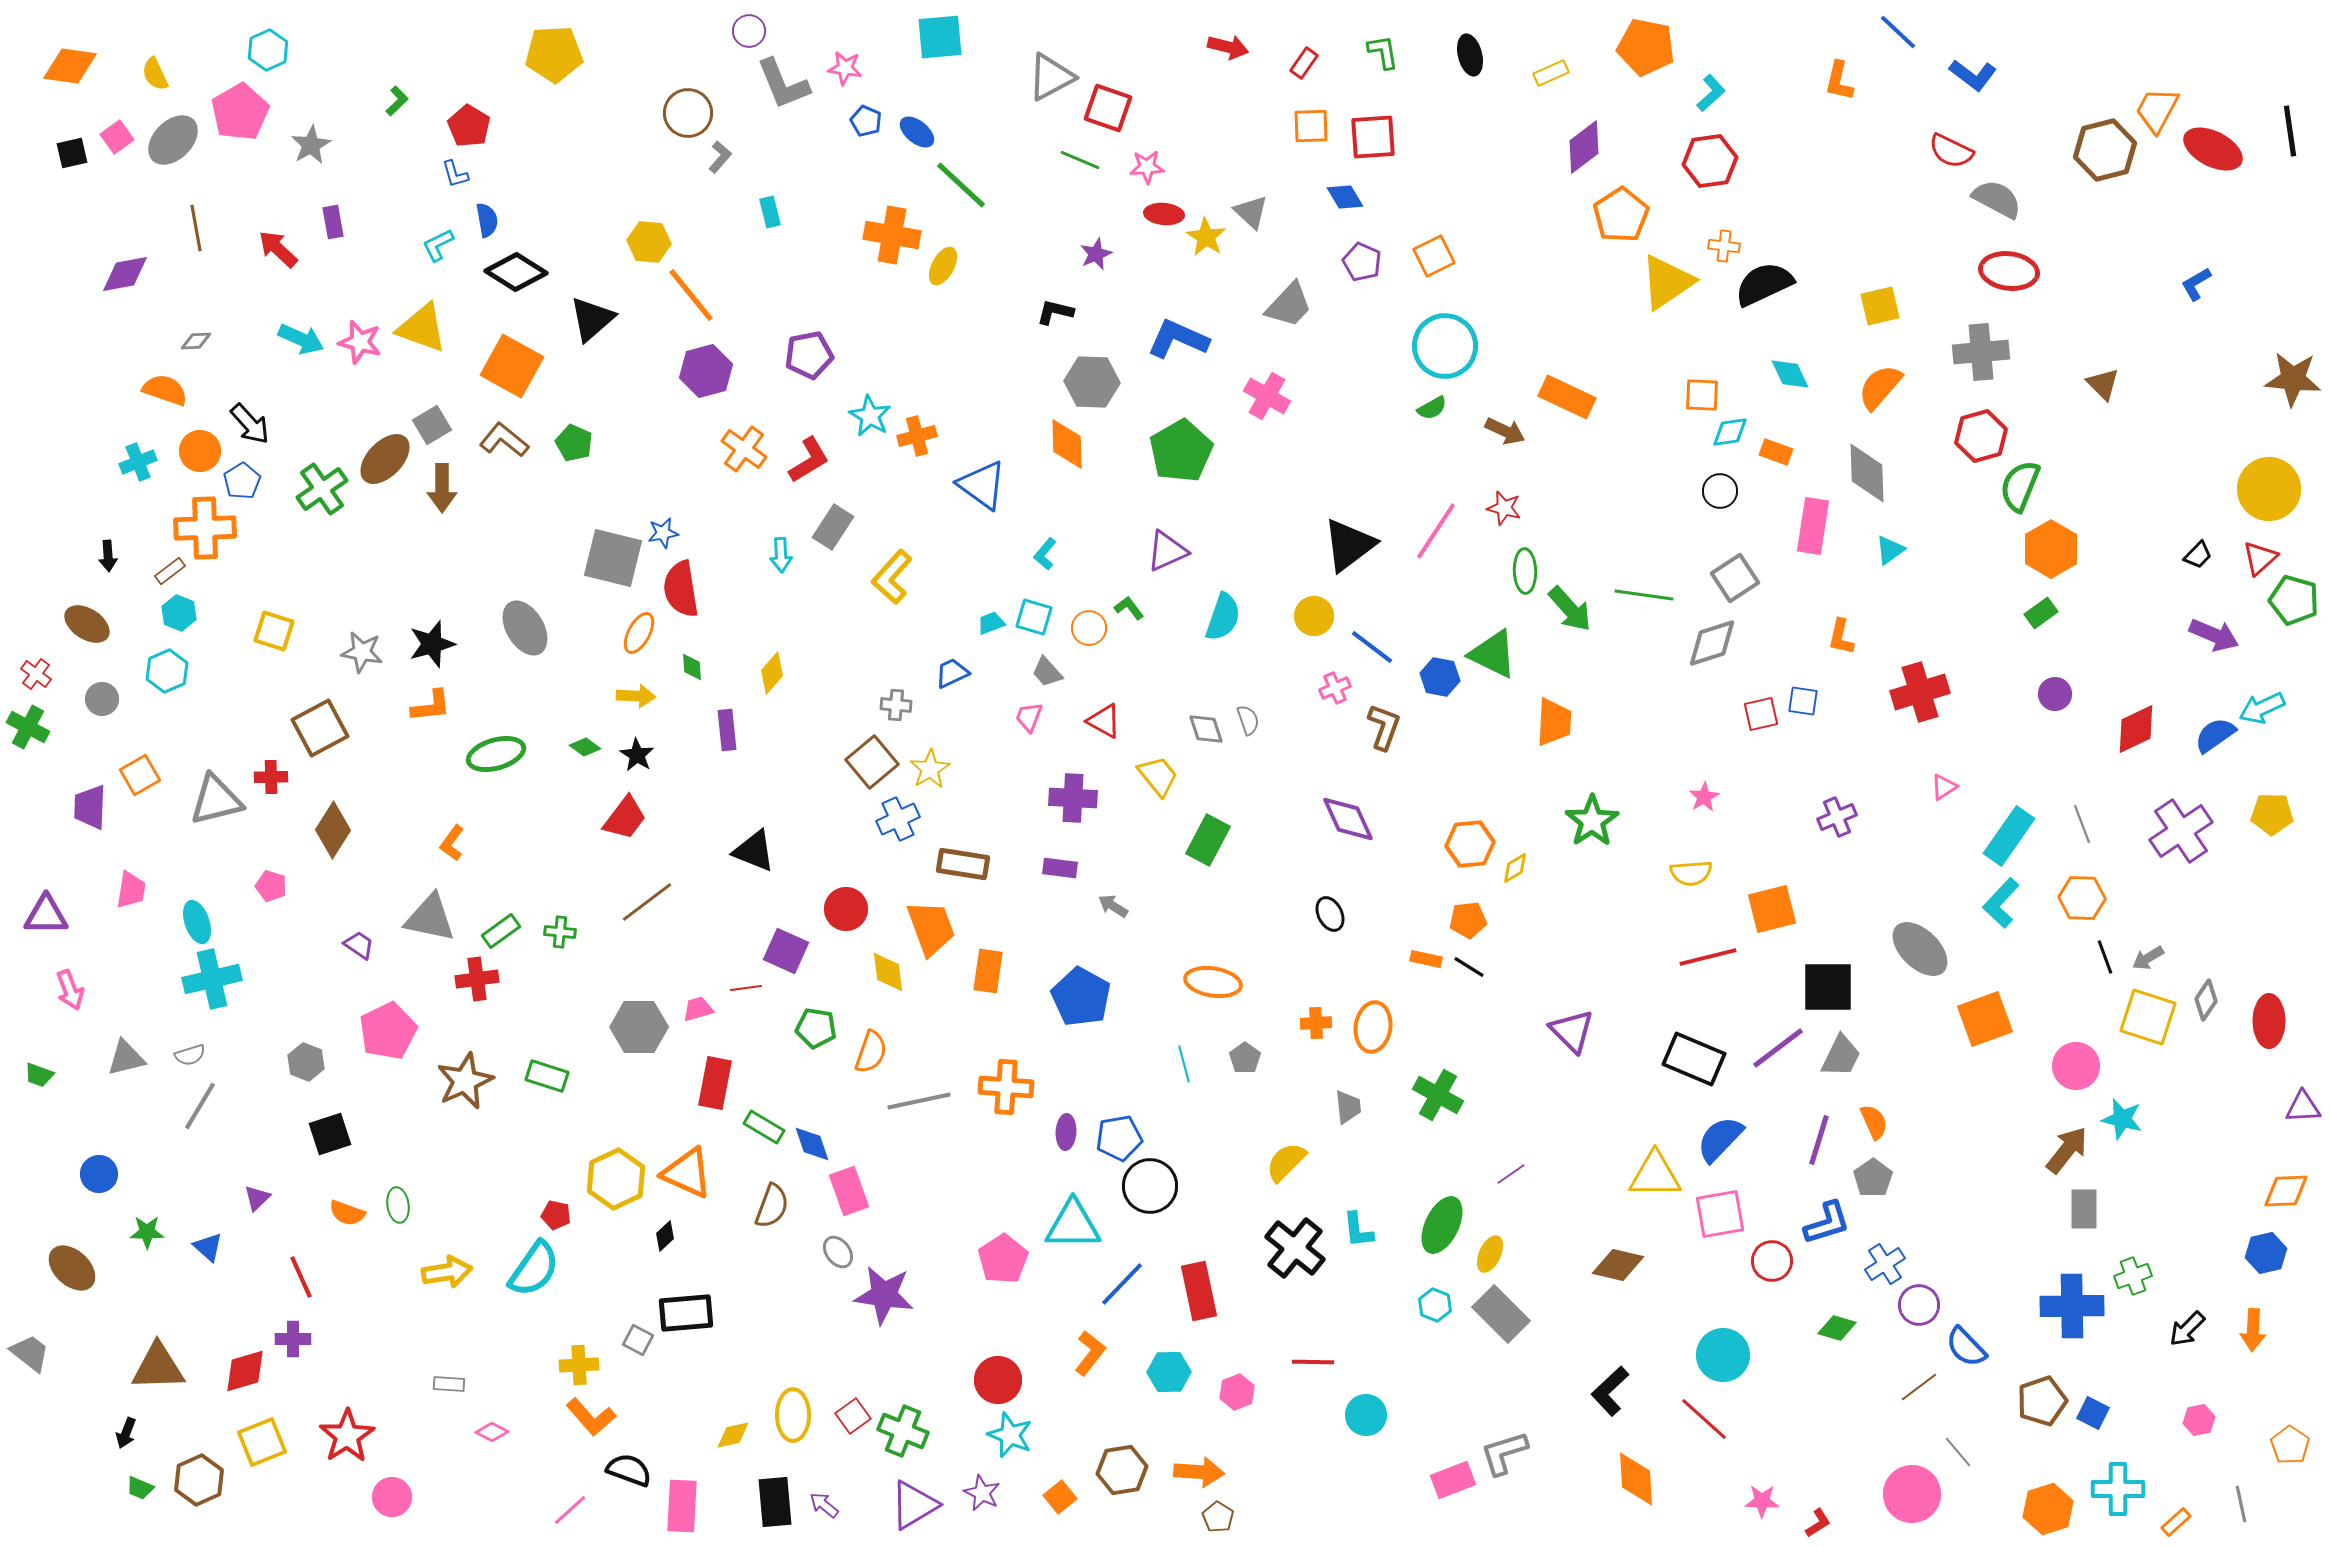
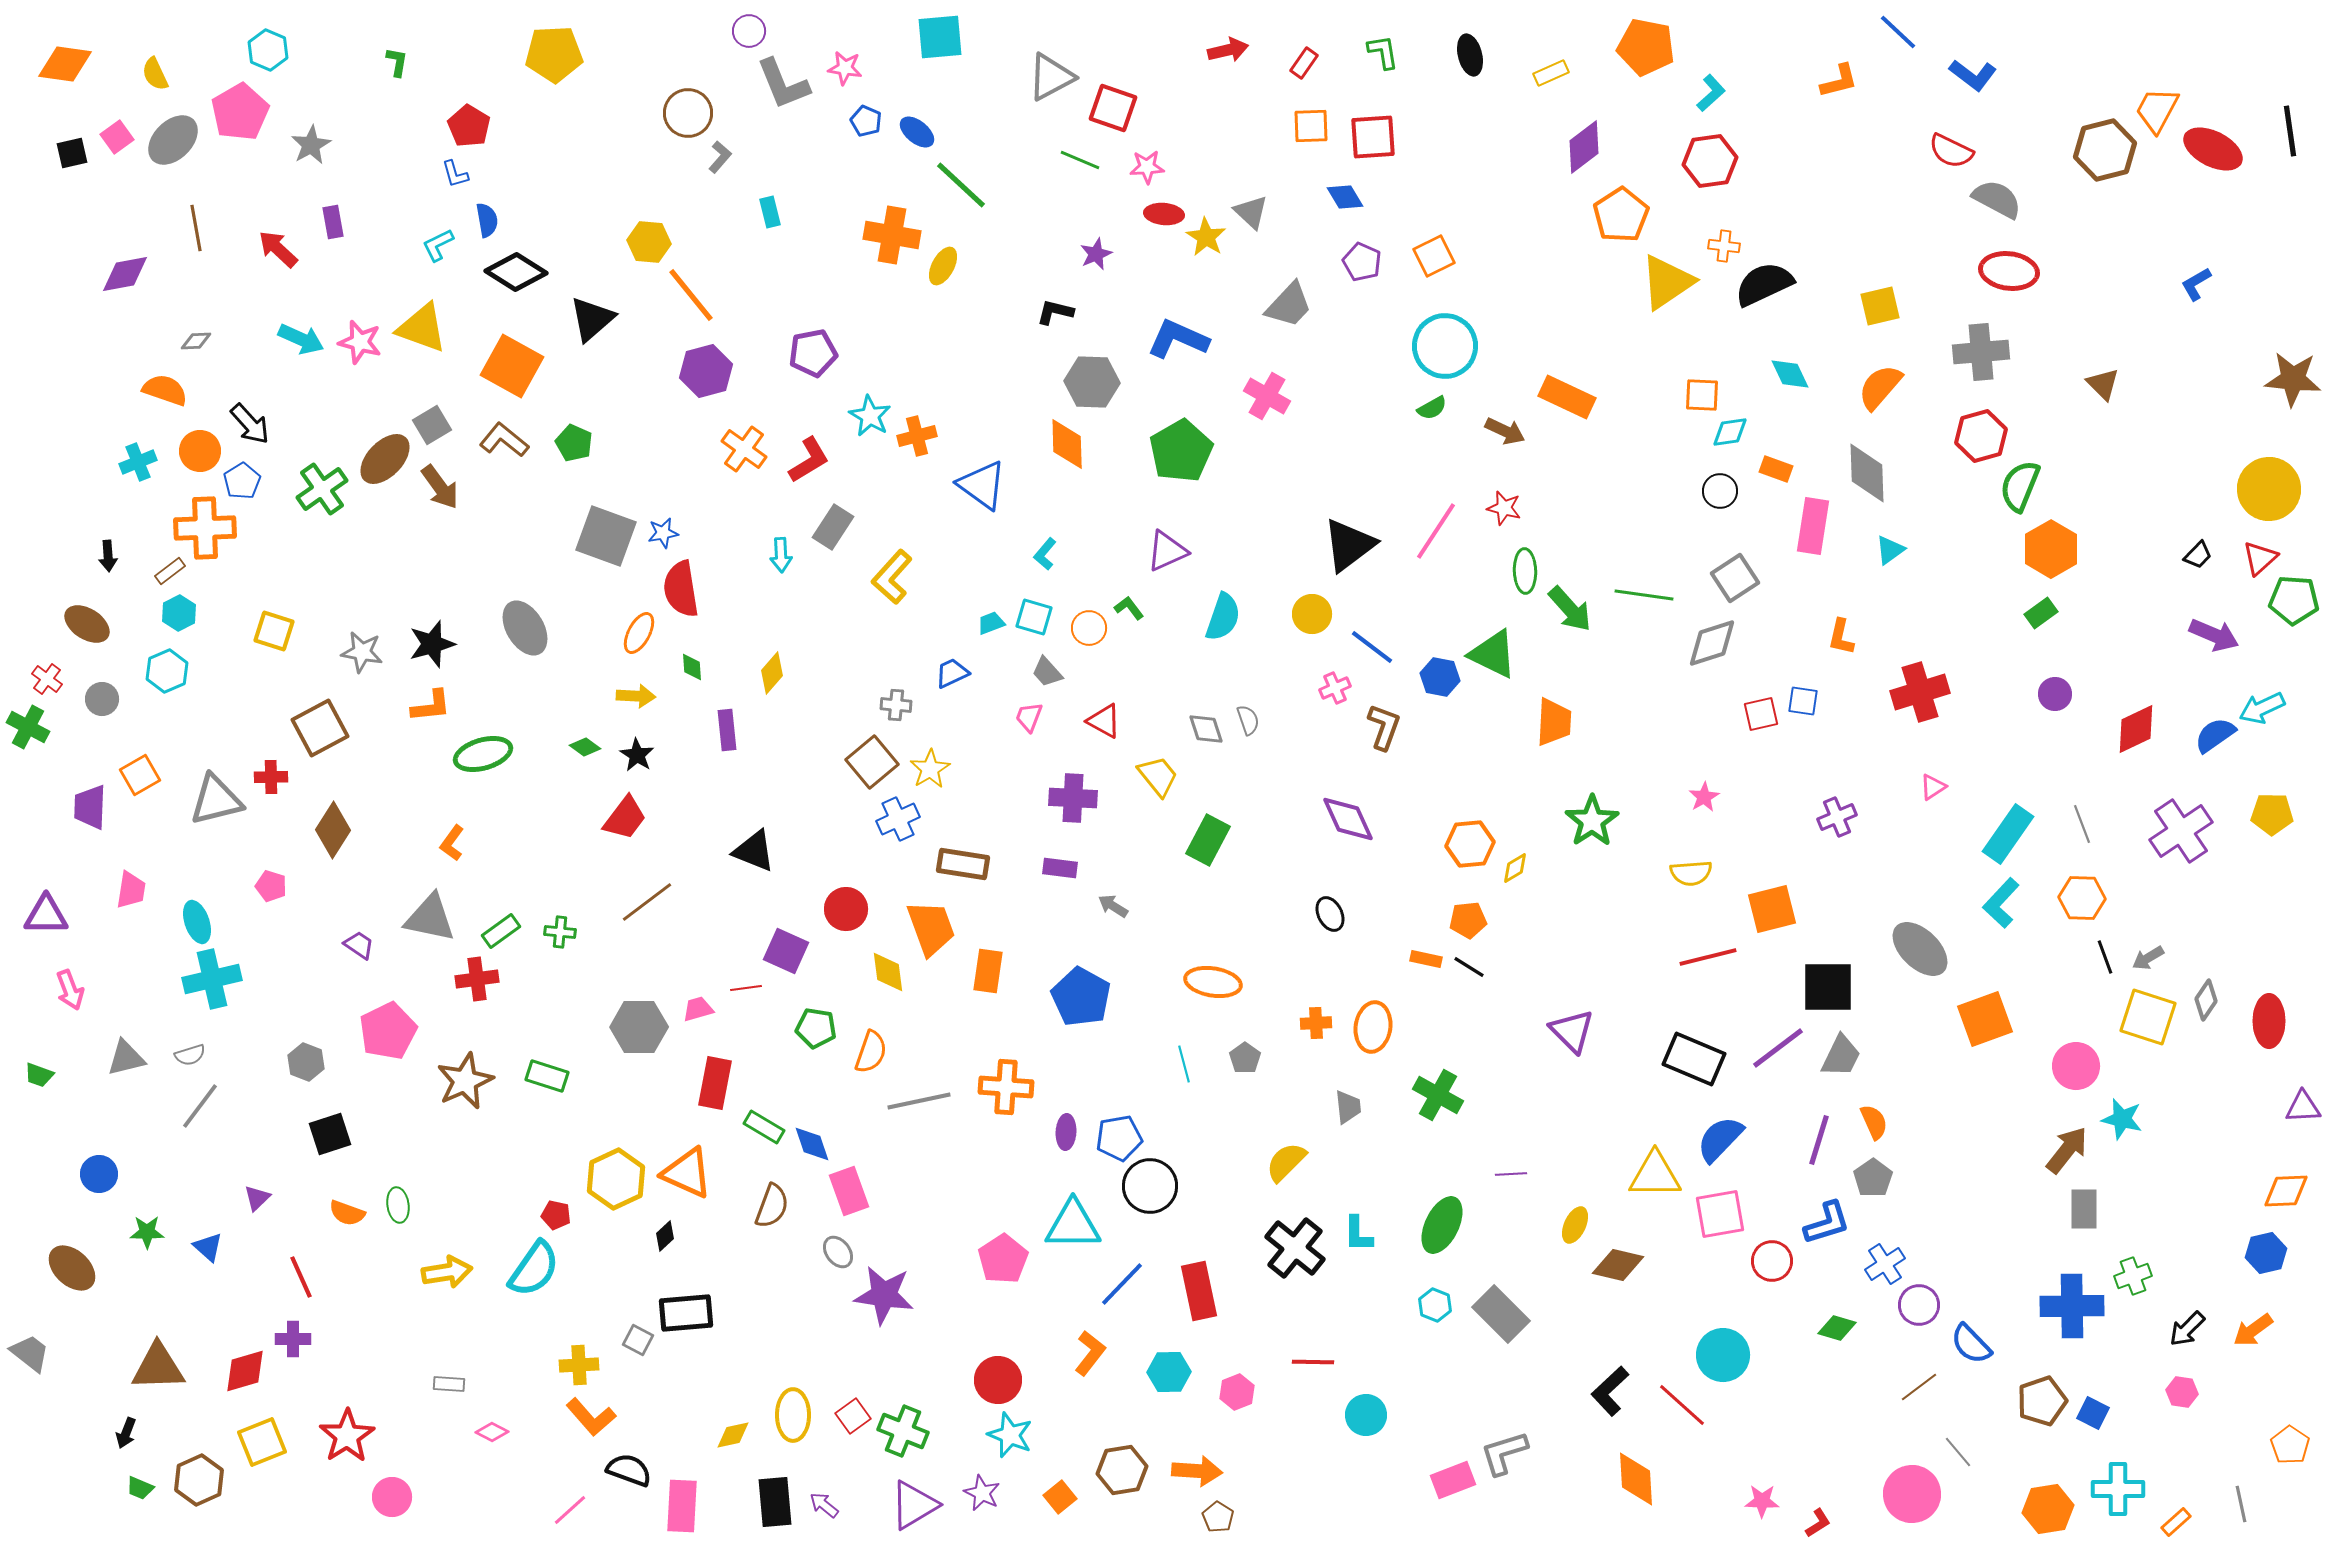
red arrow at (1228, 47): moved 3 px down; rotated 27 degrees counterclockwise
cyan hexagon at (268, 50): rotated 12 degrees counterclockwise
orange diamond at (70, 66): moved 5 px left, 2 px up
orange L-shape at (1839, 81): rotated 117 degrees counterclockwise
green L-shape at (397, 101): moved 39 px up; rotated 36 degrees counterclockwise
red square at (1108, 108): moved 5 px right
purple pentagon at (809, 355): moved 4 px right, 2 px up
orange rectangle at (1776, 452): moved 17 px down
brown arrow at (442, 488): moved 2 px left, 1 px up; rotated 36 degrees counterclockwise
gray square at (613, 558): moved 7 px left, 22 px up; rotated 6 degrees clockwise
green pentagon at (2294, 600): rotated 12 degrees counterclockwise
cyan hexagon at (179, 613): rotated 12 degrees clockwise
yellow circle at (1314, 616): moved 2 px left, 2 px up
red cross at (36, 674): moved 11 px right, 5 px down
green ellipse at (496, 754): moved 13 px left
pink triangle at (1944, 787): moved 11 px left
cyan rectangle at (2009, 836): moved 1 px left, 2 px up
gray line at (200, 1106): rotated 6 degrees clockwise
purple line at (1511, 1174): rotated 32 degrees clockwise
cyan L-shape at (1358, 1230): moved 4 px down; rotated 6 degrees clockwise
yellow ellipse at (1490, 1254): moved 85 px right, 29 px up
orange arrow at (2253, 1330): rotated 51 degrees clockwise
blue semicircle at (1966, 1347): moved 5 px right, 3 px up
red line at (1704, 1419): moved 22 px left, 14 px up
pink hexagon at (2199, 1420): moved 17 px left, 28 px up; rotated 20 degrees clockwise
orange arrow at (1199, 1472): moved 2 px left, 1 px up
orange hexagon at (2048, 1509): rotated 9 degrees clockwise
